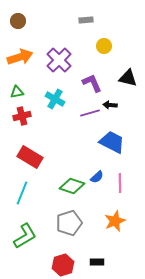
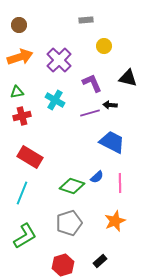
brown circle: moved 1 px right, 4 px down
cyan cross: moved 1 px down
black rectangle: moved 3 px right, 1 px up; rotated 40 degrees counterclockwise
